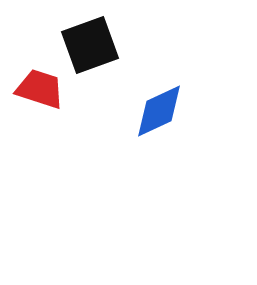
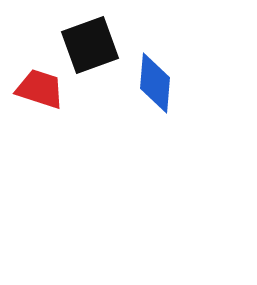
blue diamond: moved 4 px left, 28 px up; rotated 60 degrees counterclockwise
